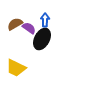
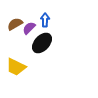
purple semicircle: rotated 80 degrees counterclockwise
black ellipse: moved 4 px down; rotated 15 degrees clockwise
yellow trapezoid: moved 1 px up
